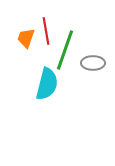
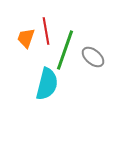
gray ellipse: moved 6 px up; rotated 40 degrees clockwise
